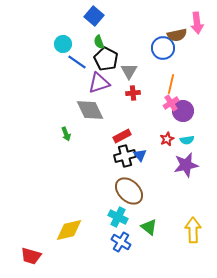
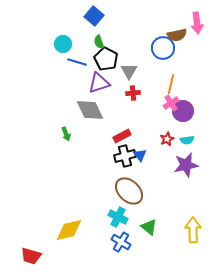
blue line: rotated 18 degrees counterclockwise
